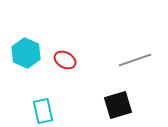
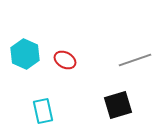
cyan hexagon: moved 1 px left, 1 px down
